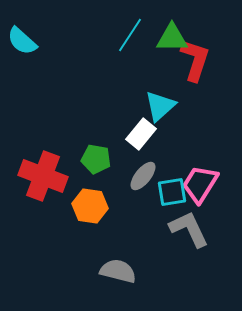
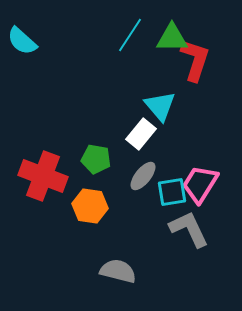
cyan triangle: rotated 28 degrees counterclockwise
